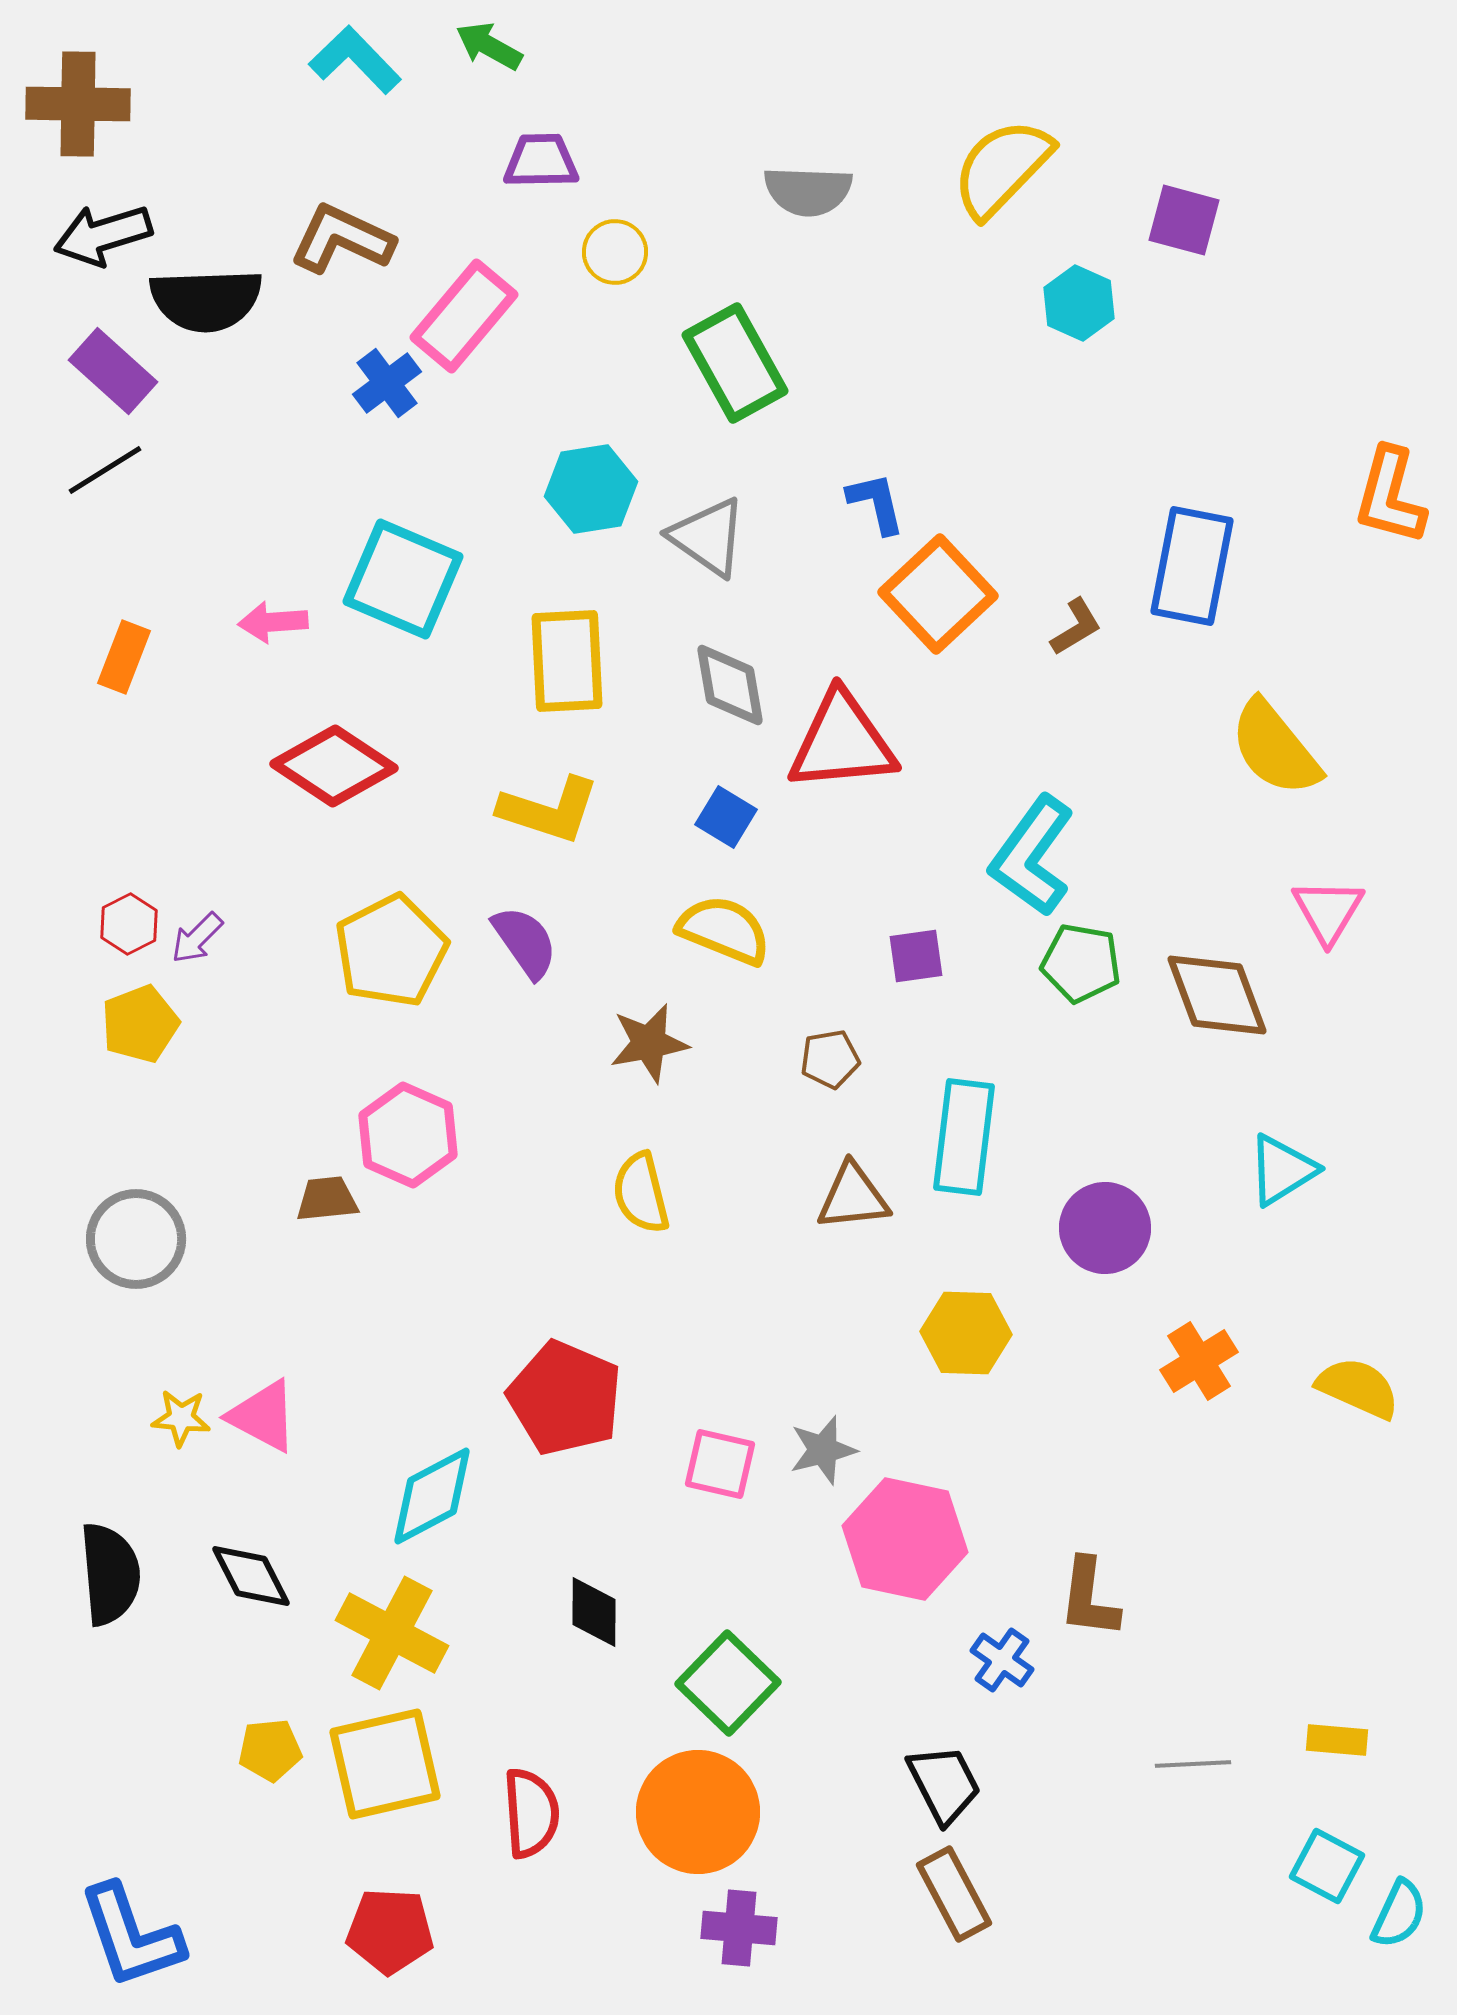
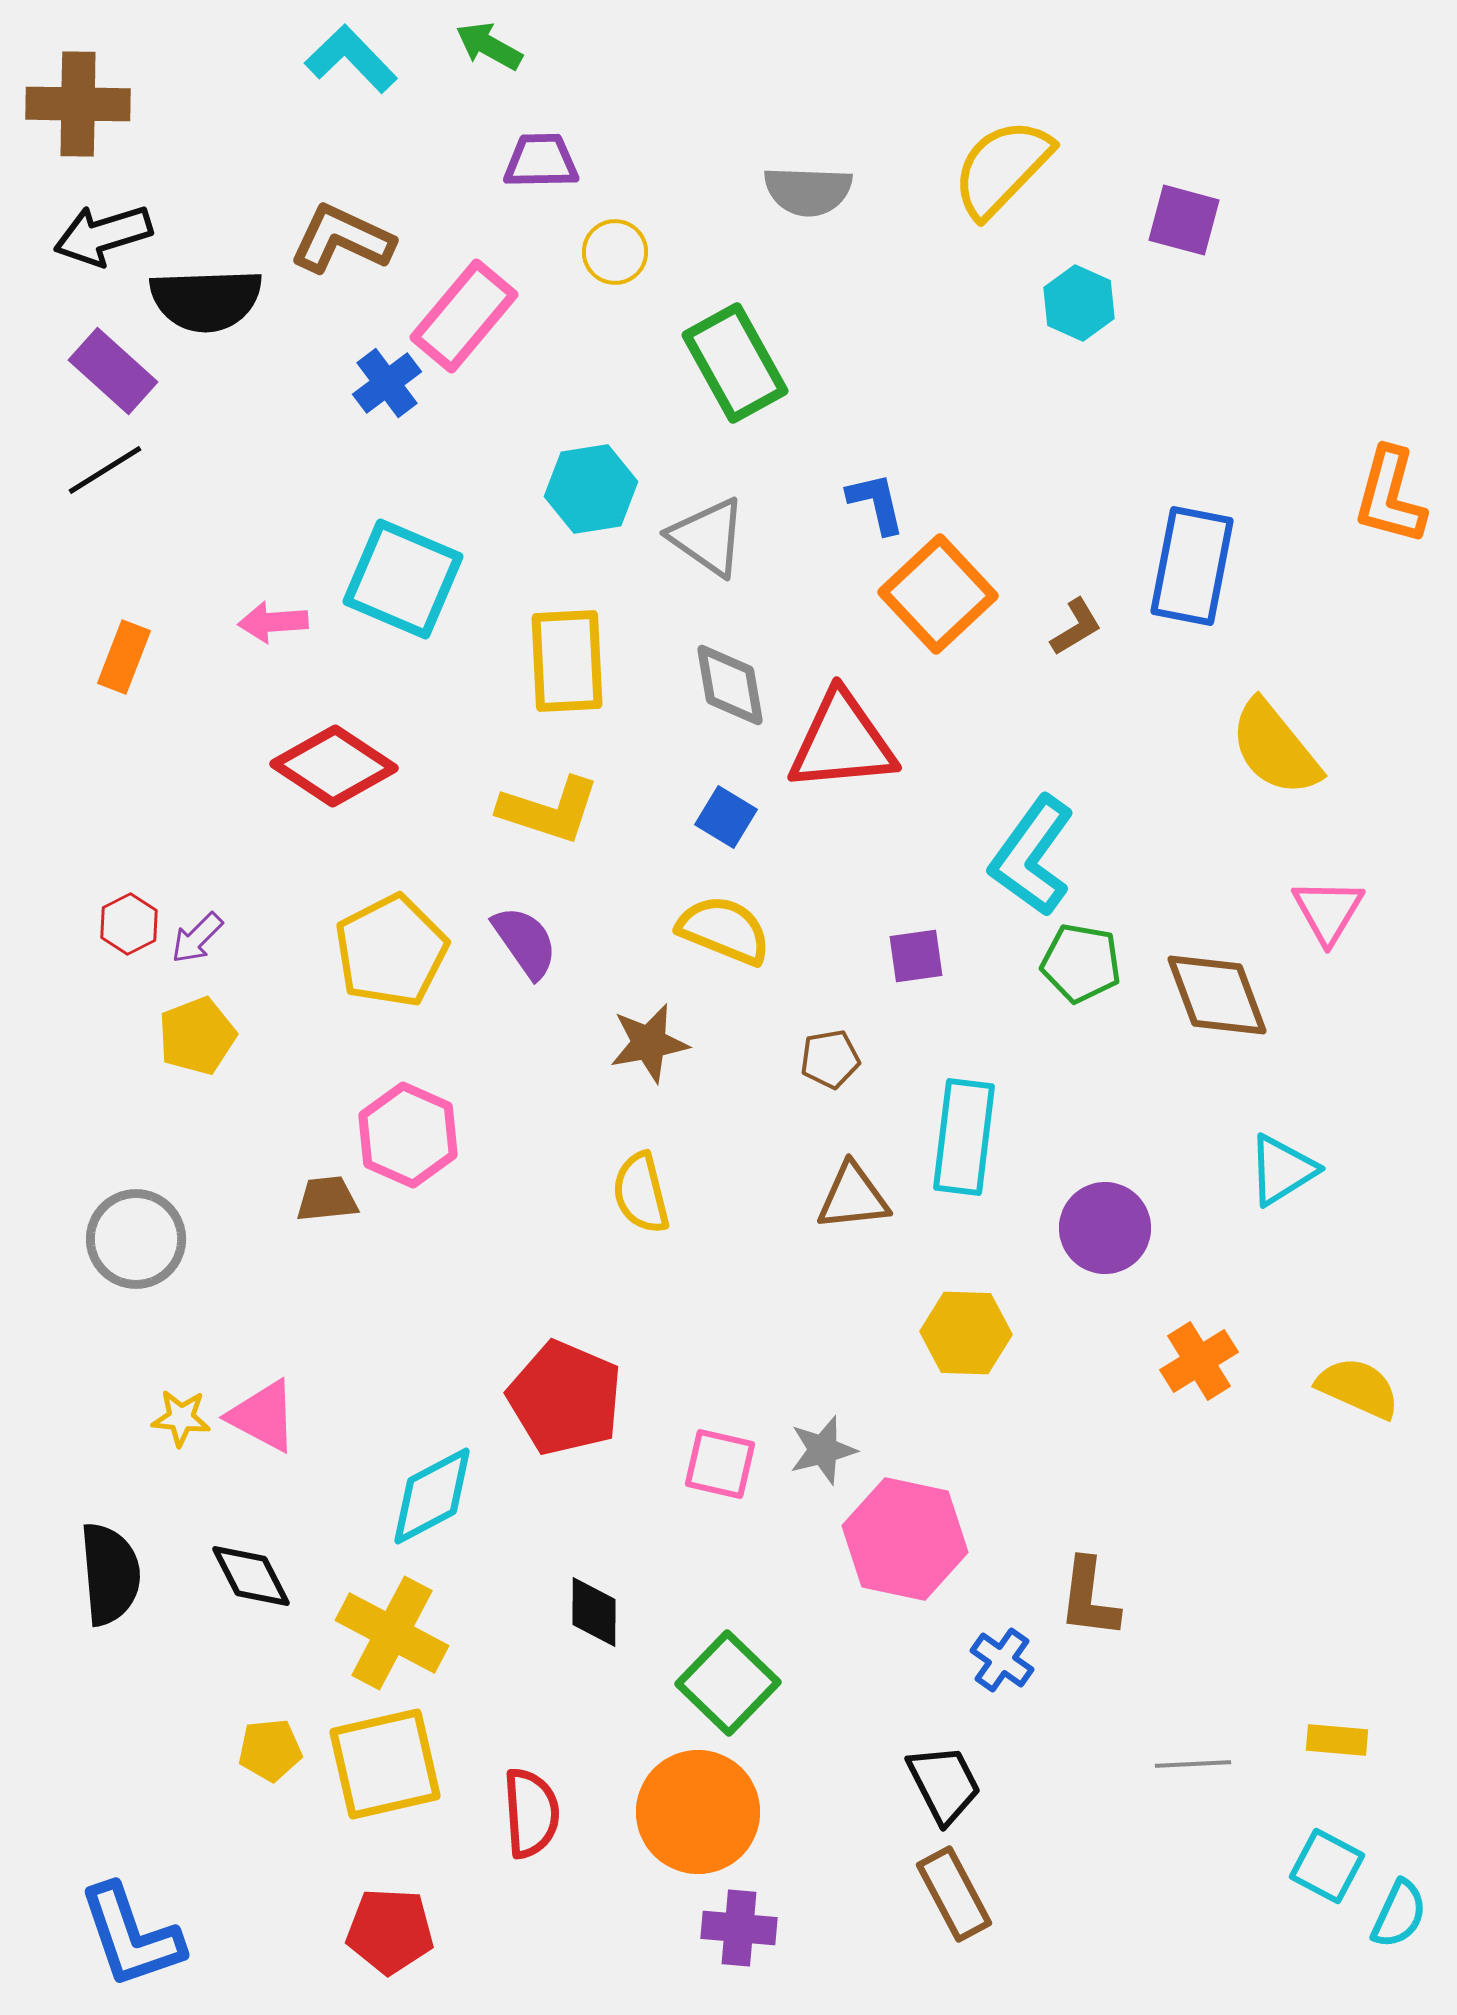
cyan L-shape at (355, 60): moved 4 px left, 1 px up
yellow pentagon at (140, 1024): moved 57 px right, 12 px down
